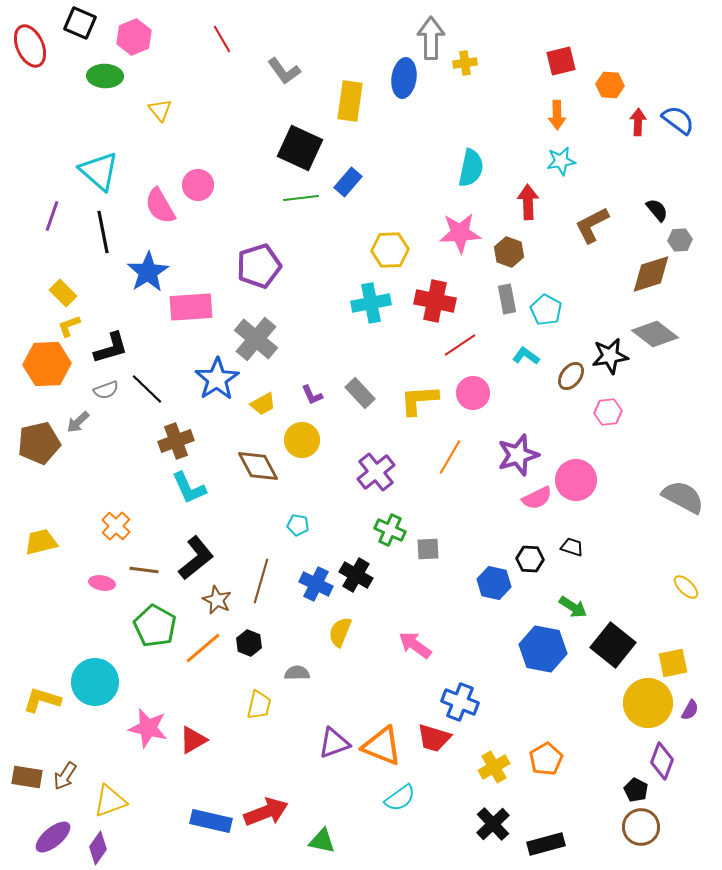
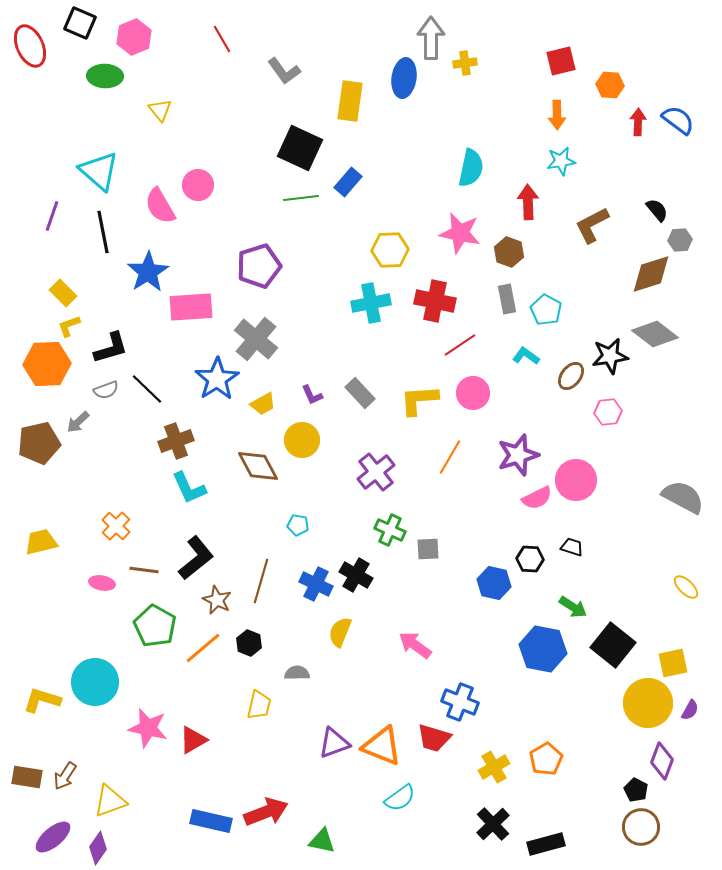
pink star at (460, 233): rotated 15 degrees clockwise
